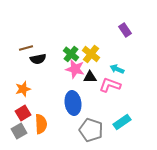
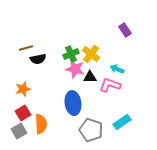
green cross: rotated 28 degrees clockwise
